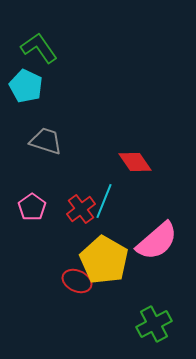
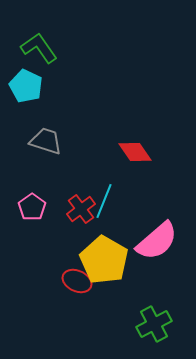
red diamond: moved 10 px up
